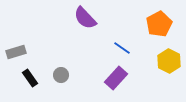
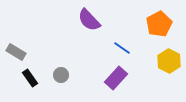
purple semicircle: moved 4 px right, 2 px down
gray rectangle: rotated 48 degrees clockwise
